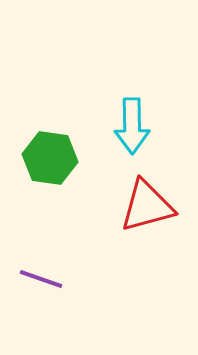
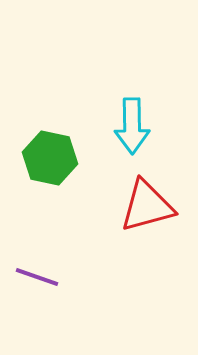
green hexagon: rotated 4 degrees clockwise
purple line: moved 4 px left, 2 px up
